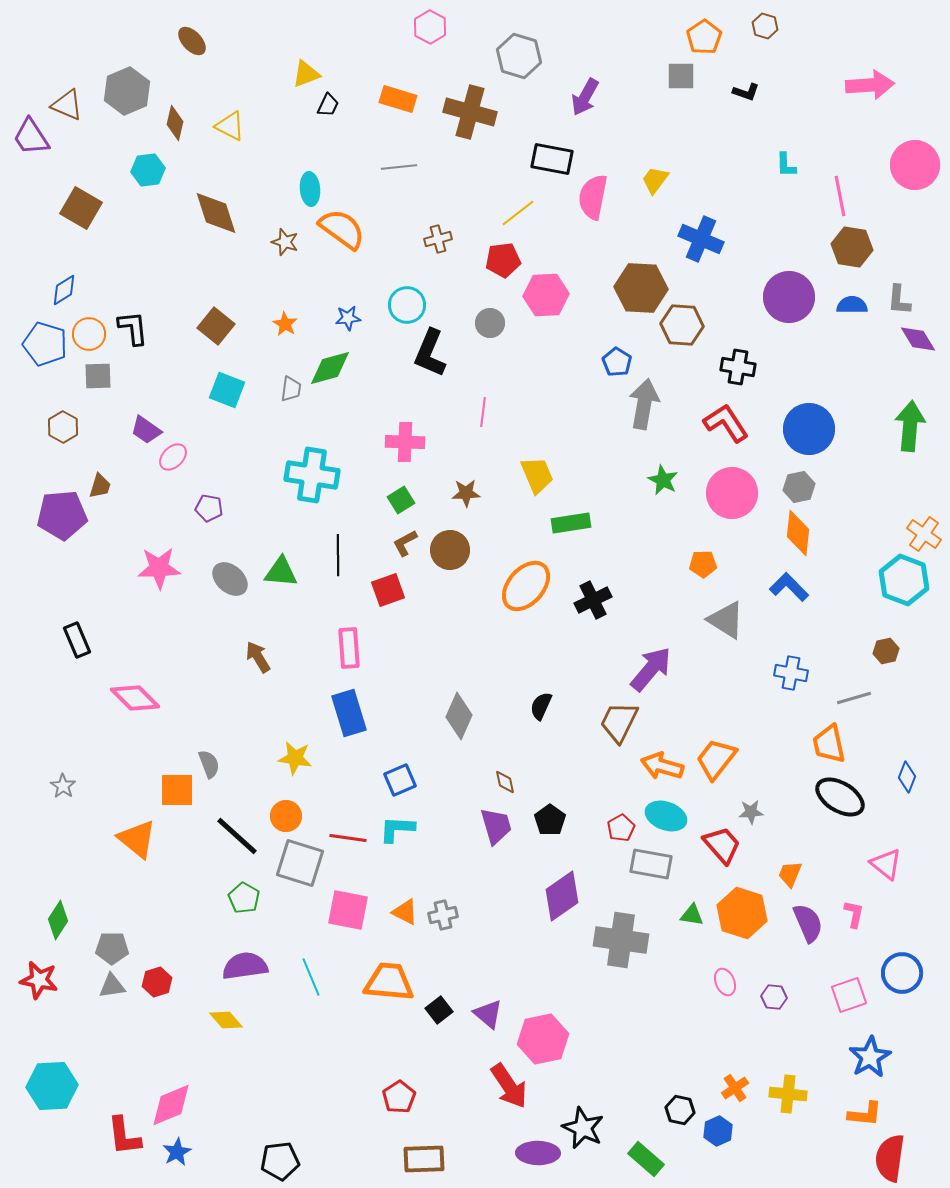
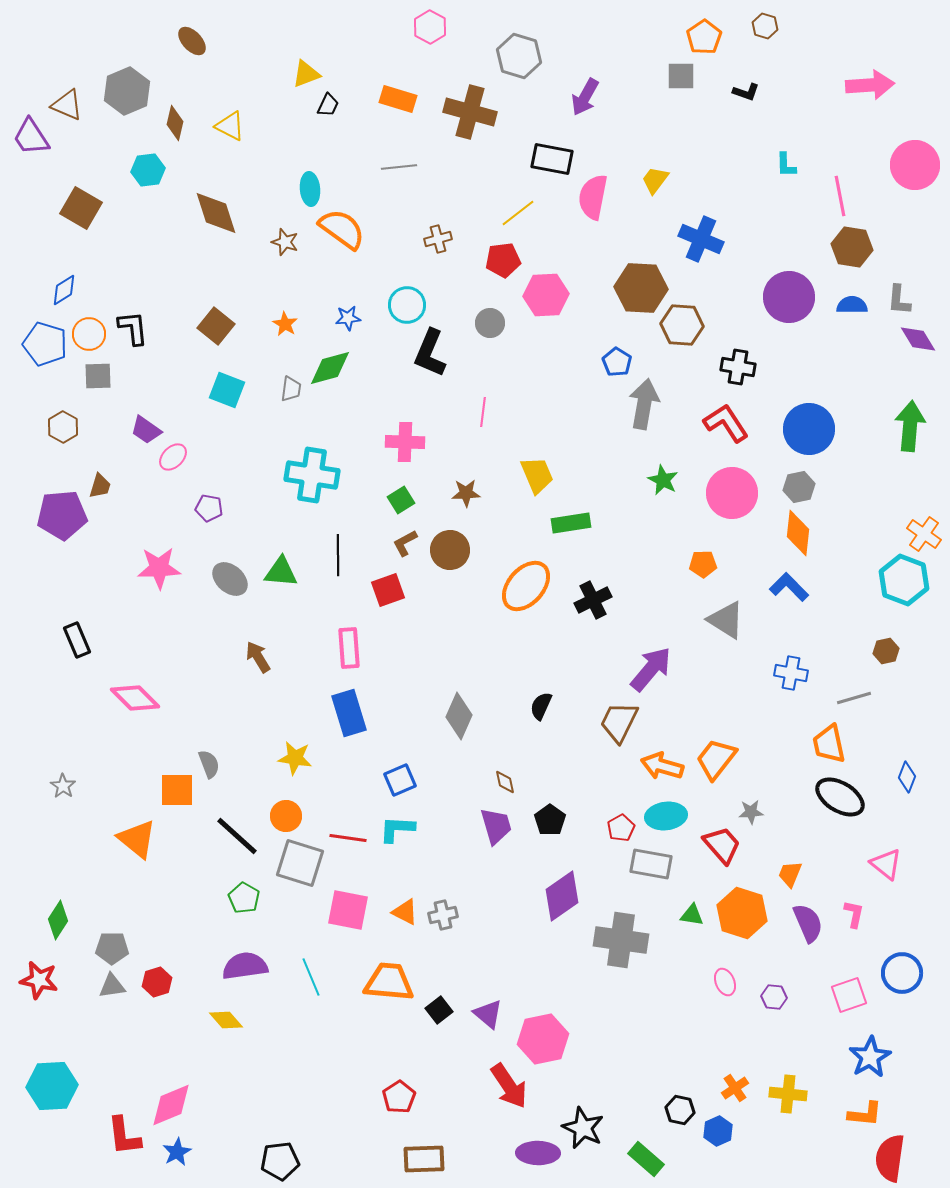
cyan ellipse at (666, 816): rotated 27 degrees counterclockwise
